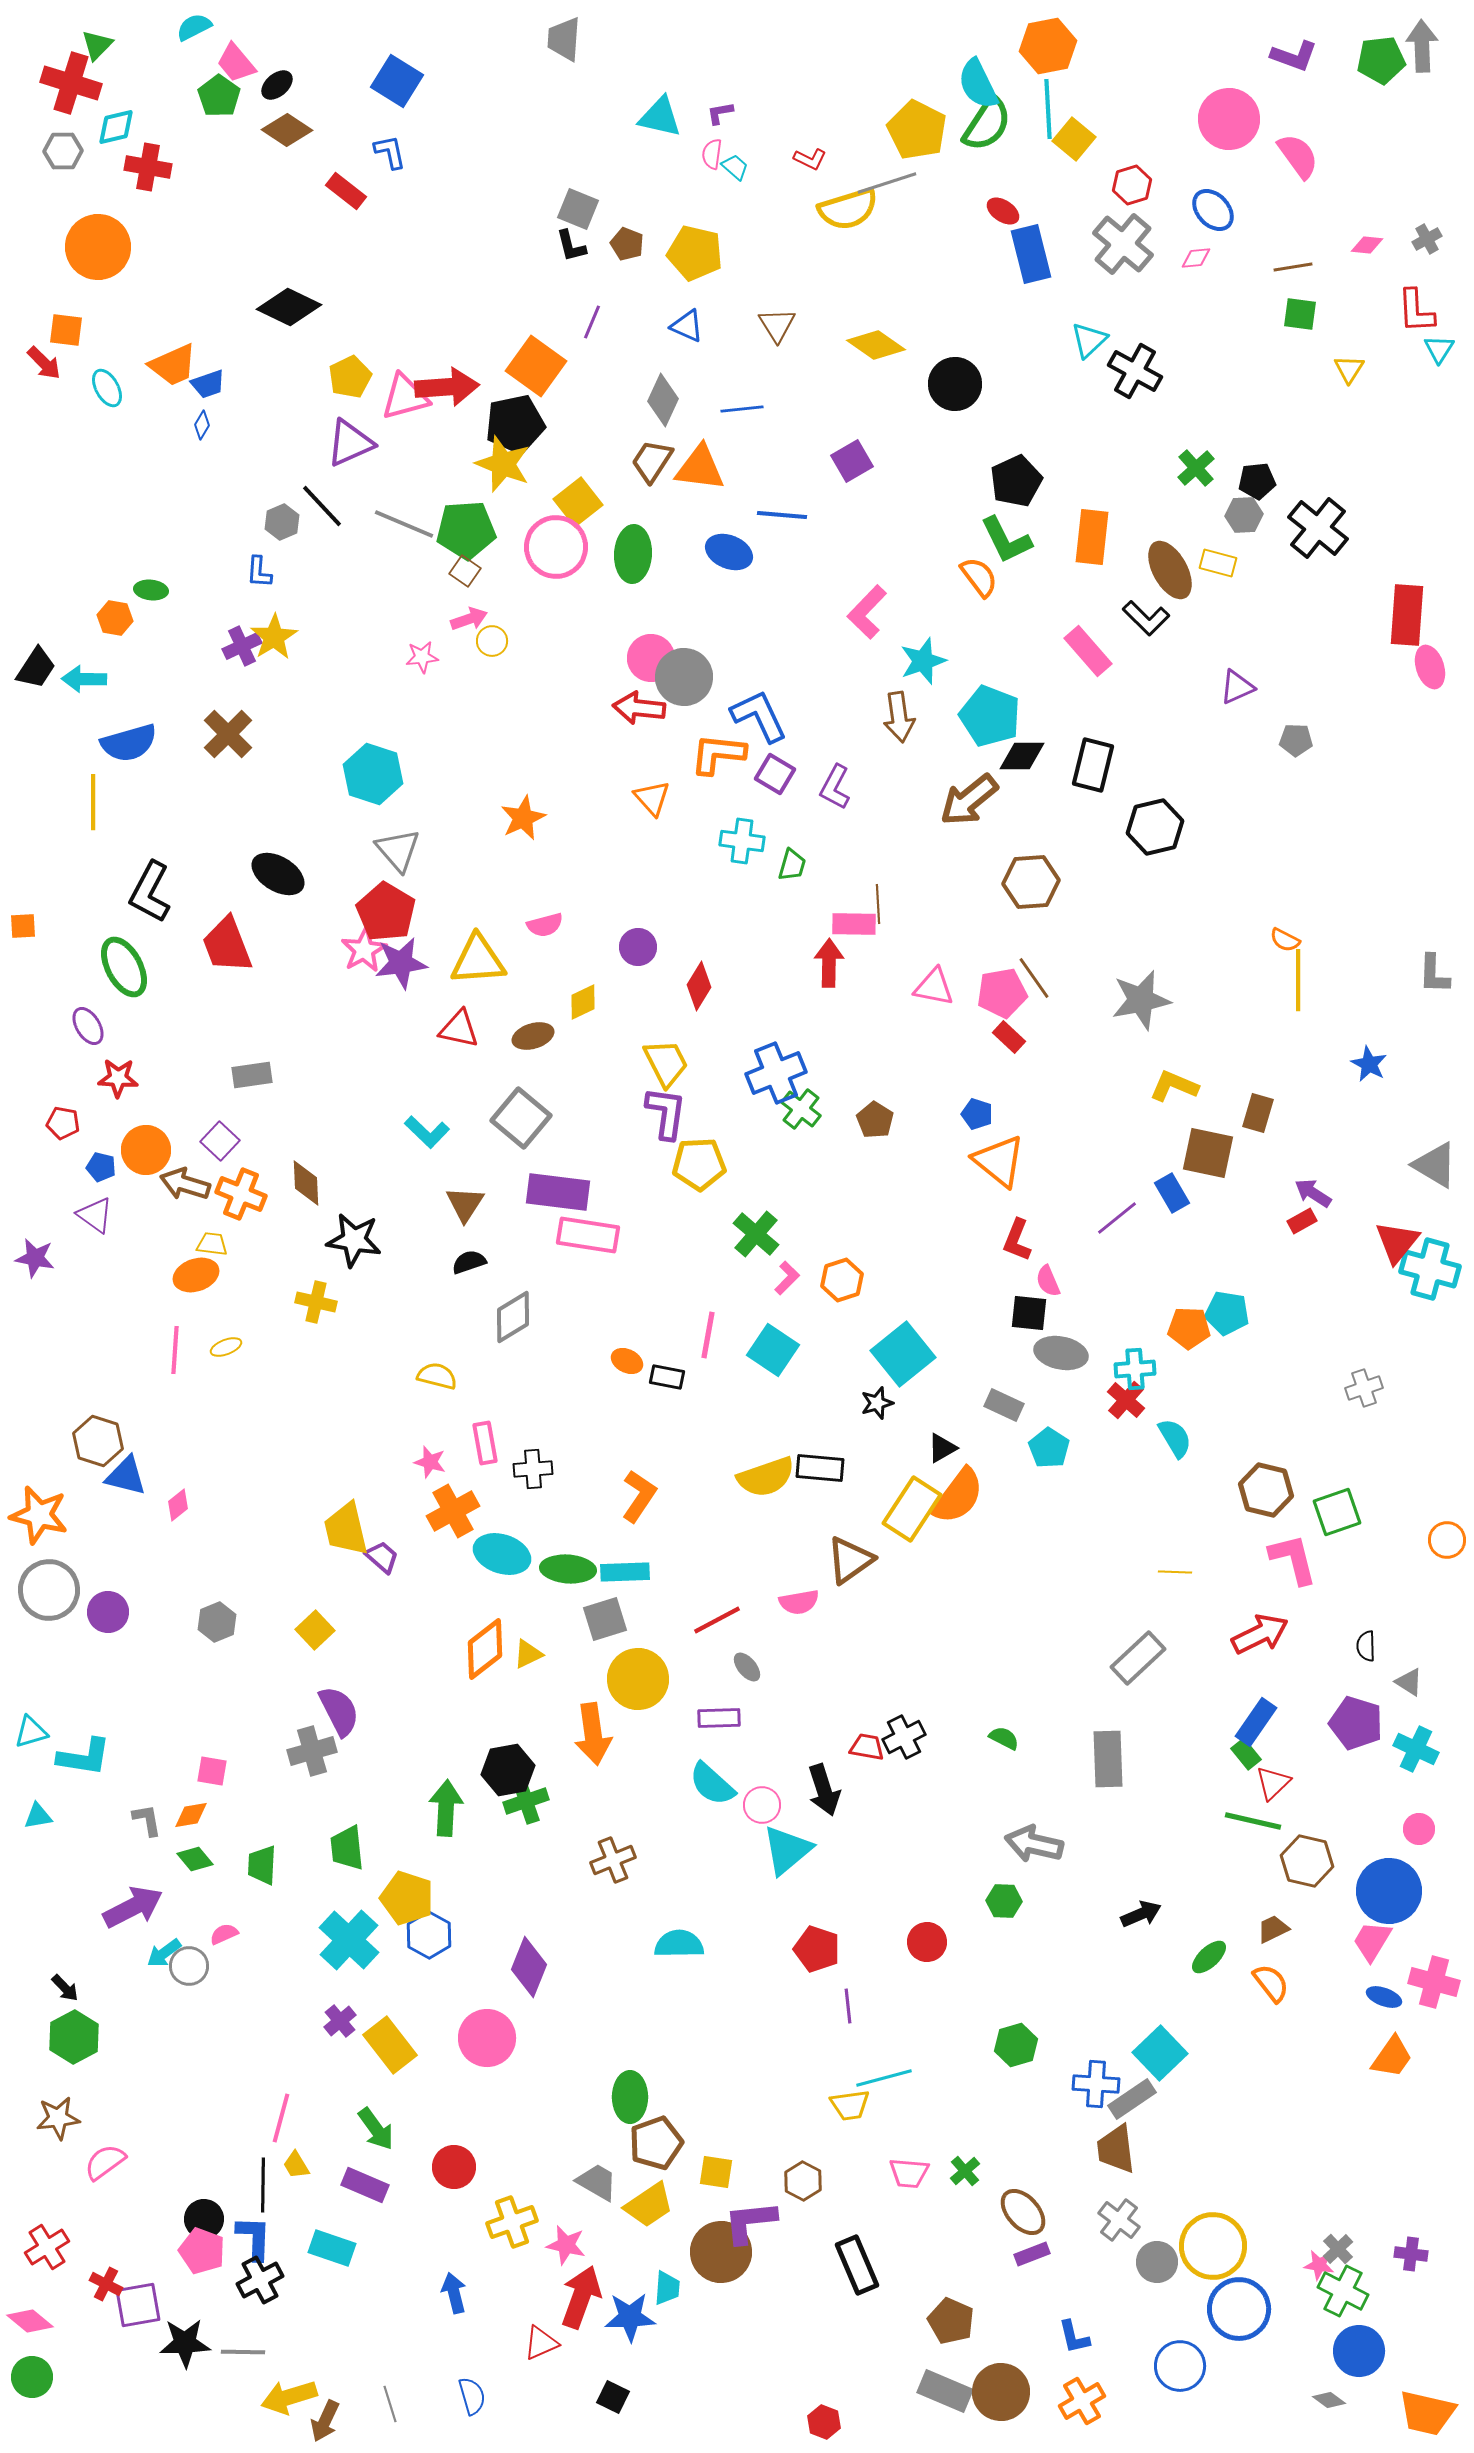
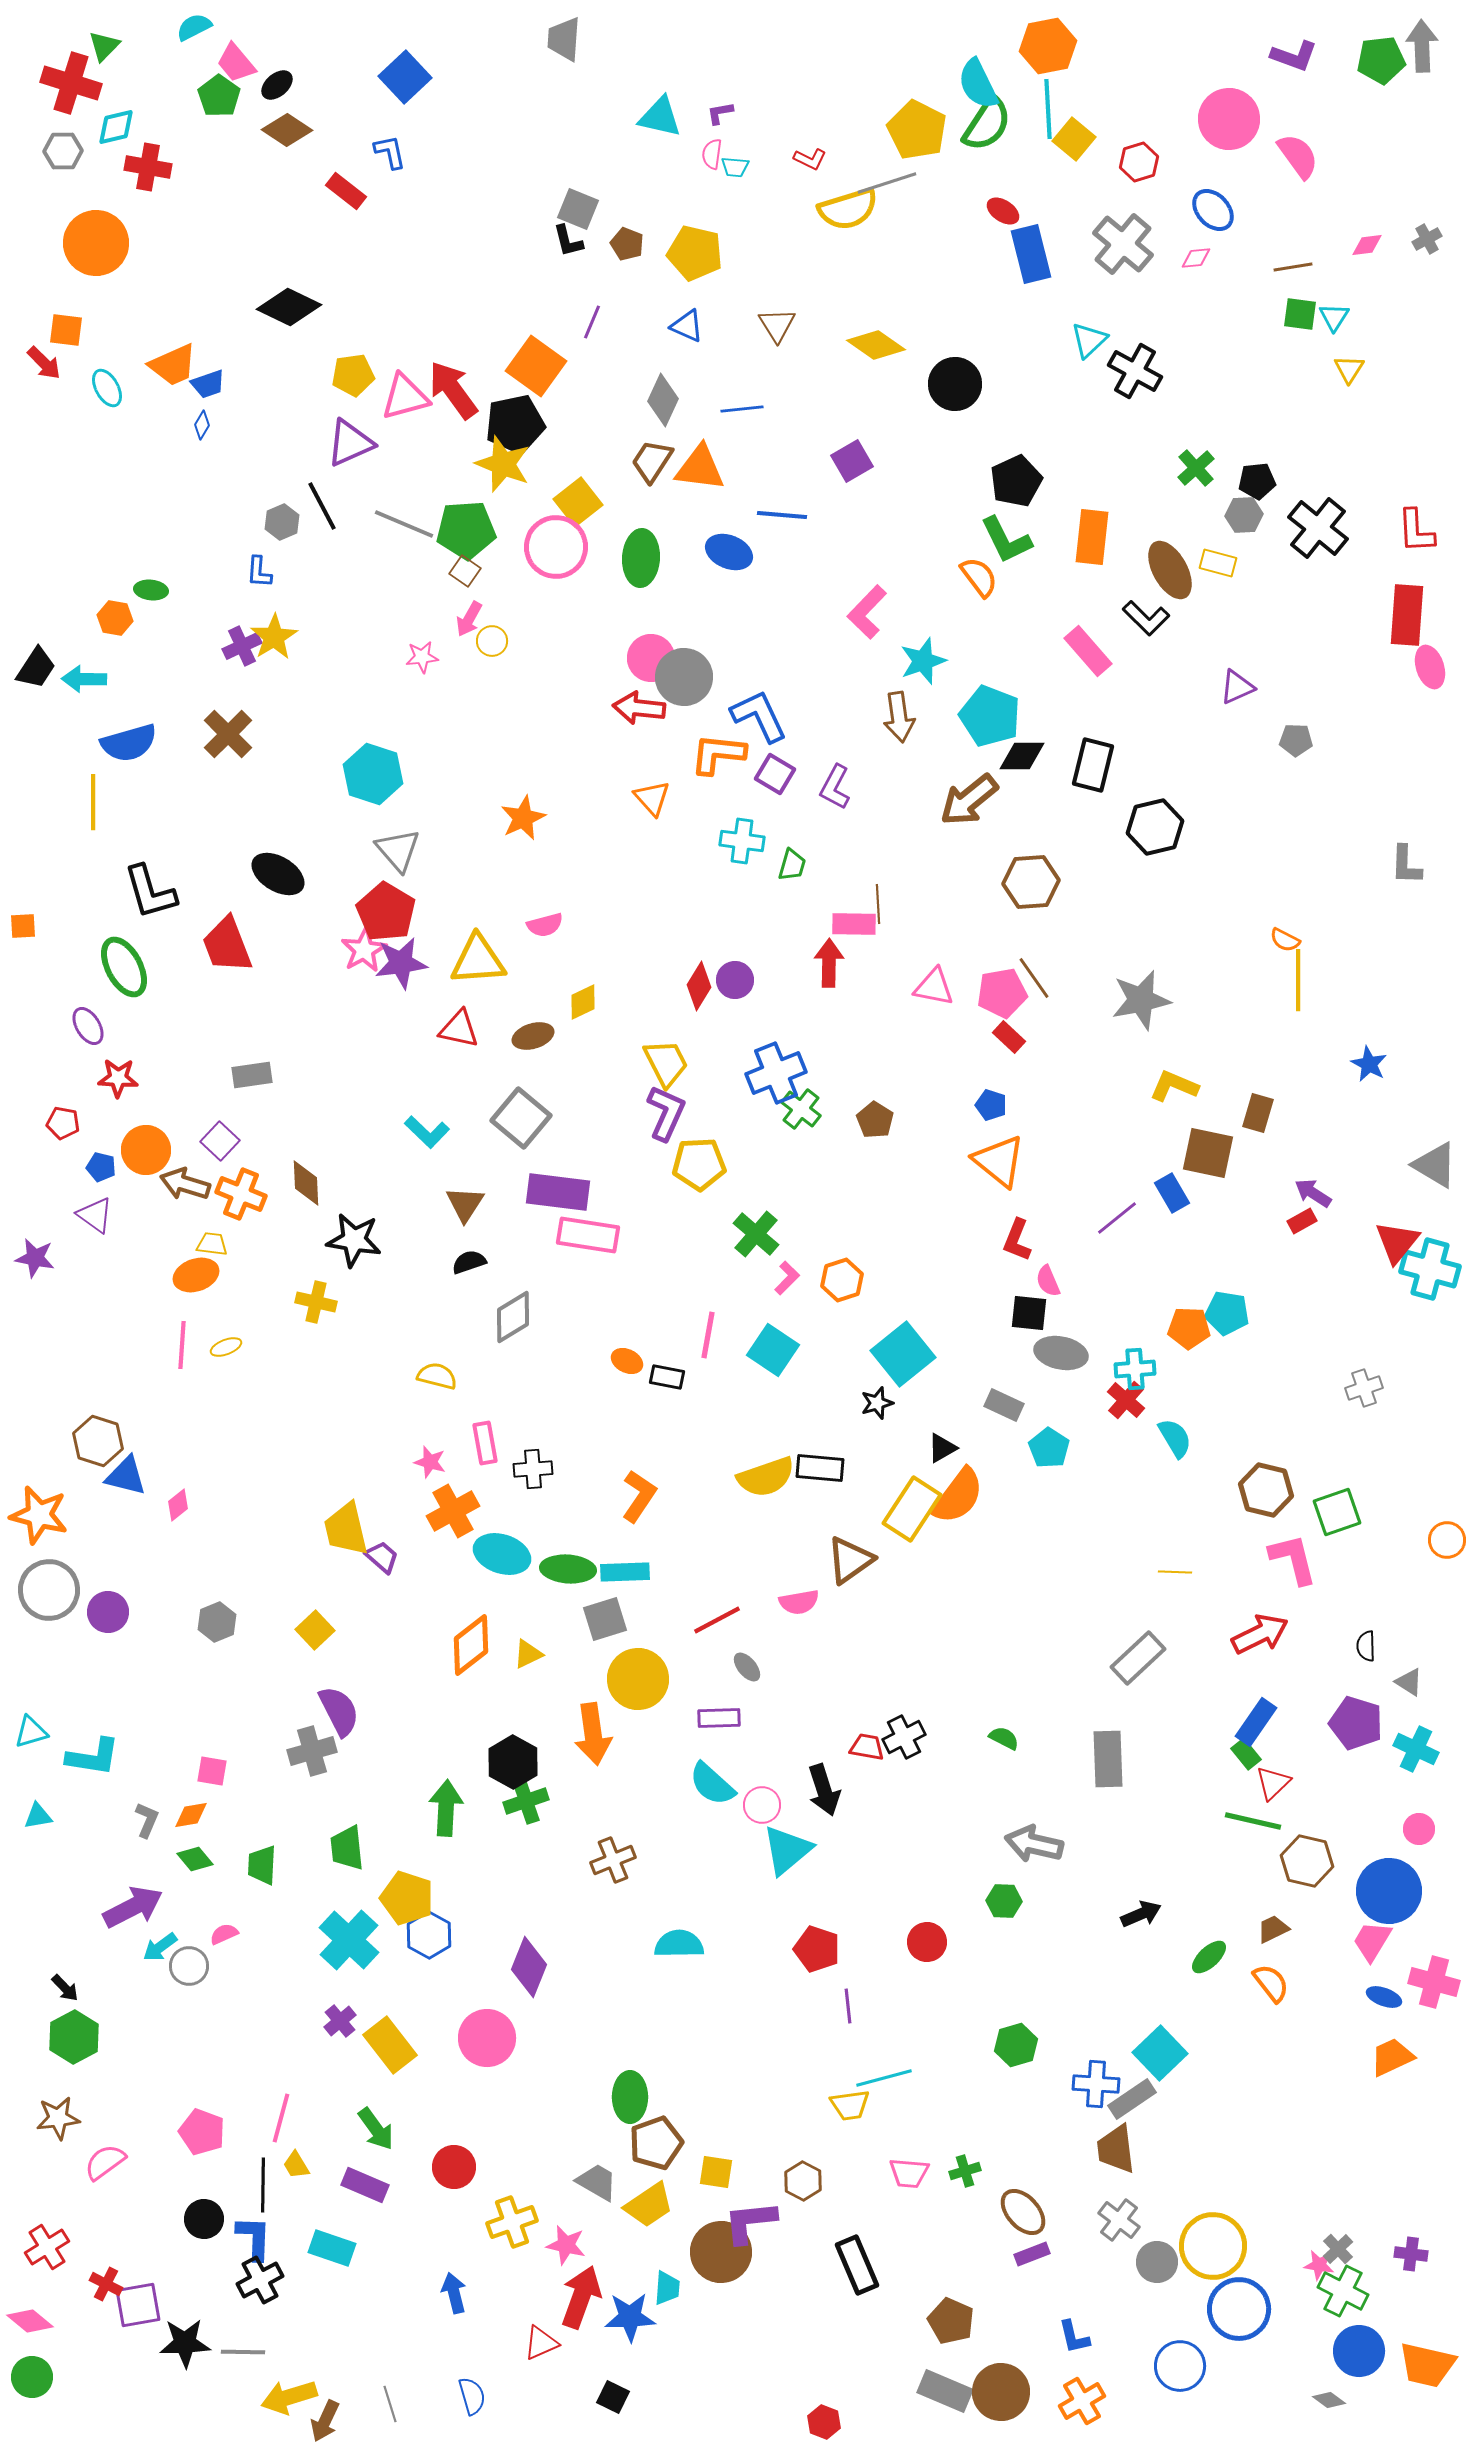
green triangle at (97, 45): moved 7 px right, 1 px down
blue square at (397, 81): moved 8 px right, 4 px up; rotated 15 degrees clockwise
cyan trapezoid at (735, 167): rotated 144 degrees clockwise
red hexagon at (1132, 185): moved 7 px right, 23 px up
pink diamond at (1367, 245): rotated 12 degrees counterclockwise
black L-shape at (571, 246): moved 3 px left, 5 px up
orange circle at (98, 247): moved 2 px left, 4 px up
red L-shape at (1416, 311): moved 220 px down
cyan triangle at (1439, 349): moved 105 px left, 32 px up
yellow pentagon at (350, 377): moved 3 px right, 2 px up; rotated 18 degrees clockwise
red arrow at (447, 387): moved 6 px right, 3 px down; rotated 122 degrees counterclockwise
black line at (322, 506): rotated 15 degrees clockwise
green ellipse at (633, 554): moved 8 px right, 4 px down
pink arrow at (469, 619): rotated 138 degrees clockwise
black L-shape at (150, 892): rotated 44 degrees counterclockwise
purple circle at (638, 947): moved 97 px right, 33 px down
gray L-shape at (1434, 974): moved 28 px left, 109 px up
purple L-shape at (666, 1113): rotated 16 degrees clockwise
blue pentagon at (977, 1114): moved 14 px right, 9 px up
pink line at (175, 1350): moved 7 px right, 5 px up
orange diamond at (485, 1649): moved 14 px left, 4 px up
cyan L-shape at (84, 1757): moved 9 px right
black hexagon at (508, 1770): moved 5 px right, 8 px up; rotated 21 degrees counterclockwise
gray L-shape at (147, 1820): rotated 33 degrees clockwise
cyan arrow at (164, 1953): moved 4 px left, 6 px up
orange trapezoid at (1392, 2057): rotated 150 degrees counterclockwise
green cross at (965, 2171): rotated 24 degrees clockwise
pink pentagon at (202, 2251): moved 119 px up
orange trapezoid at (1427, 2413): moved 48 px up
